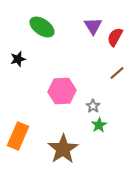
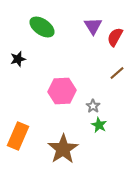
green star: rotated 14 degrees counterclockwise
